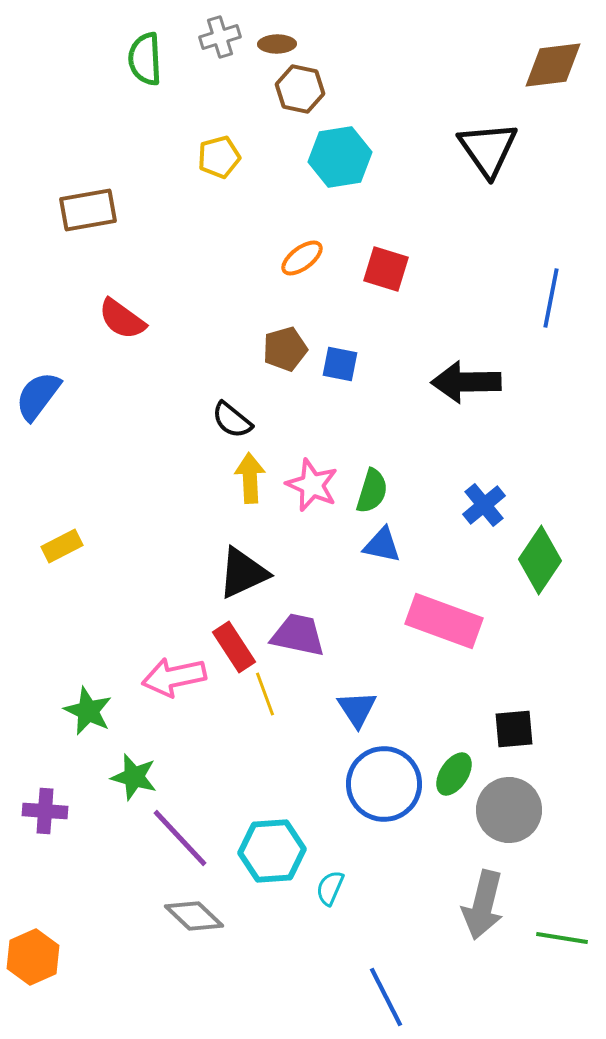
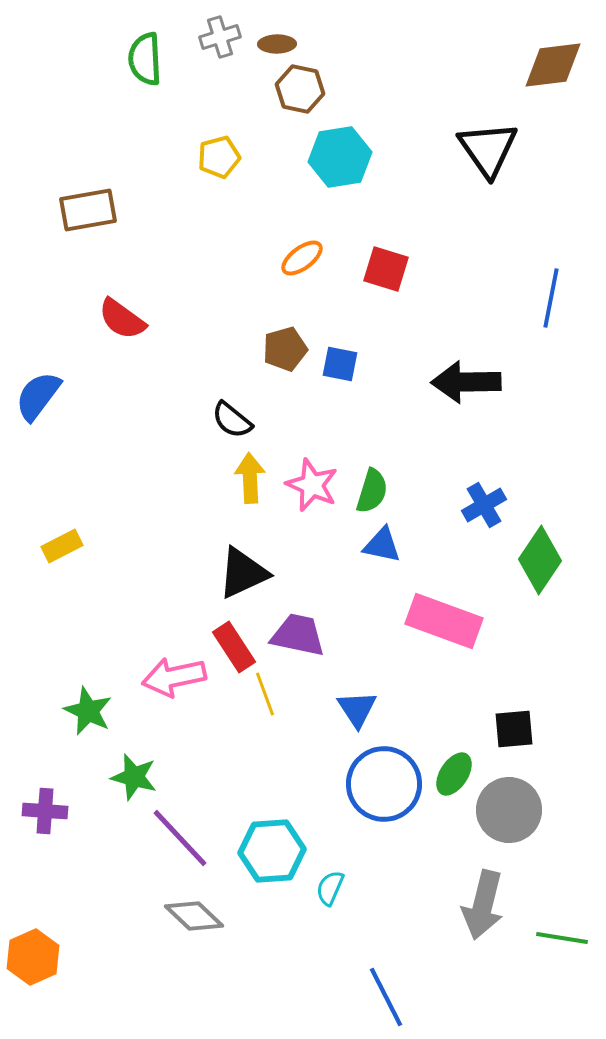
blue cross at (484, 505): rotated 9 degrees clockwise
